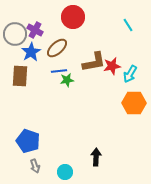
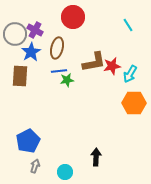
brown ellipse: rotated 35 degrees counterclockwise
blue pentagon: rotated 25 degrees clockwise
gray arrow: rotated 144 degrees counterclockwise
